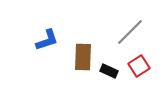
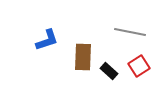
gray line: rotated 56 degrees clockwise
black rectangle: rotated 18 degrees clockwise
